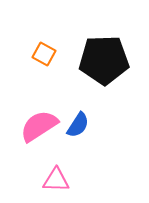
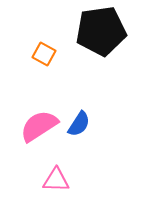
black pentagon: moved 3 px left, 29 px up; rotated 6 degrees counterclockwise
blue semicircle: moved 1 px right, 1 px up
